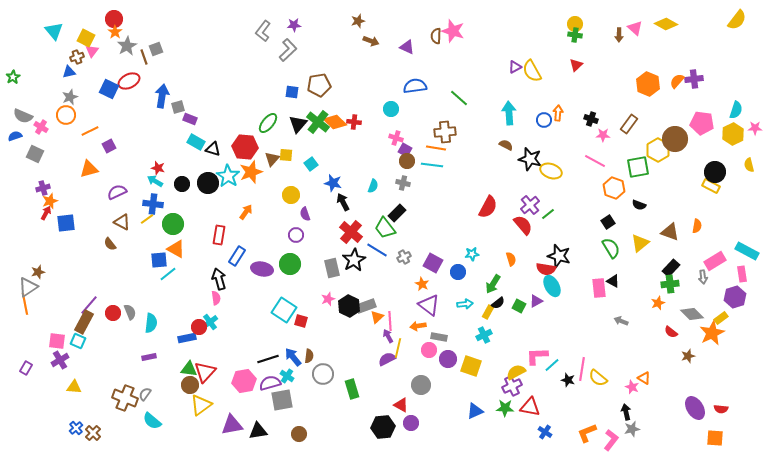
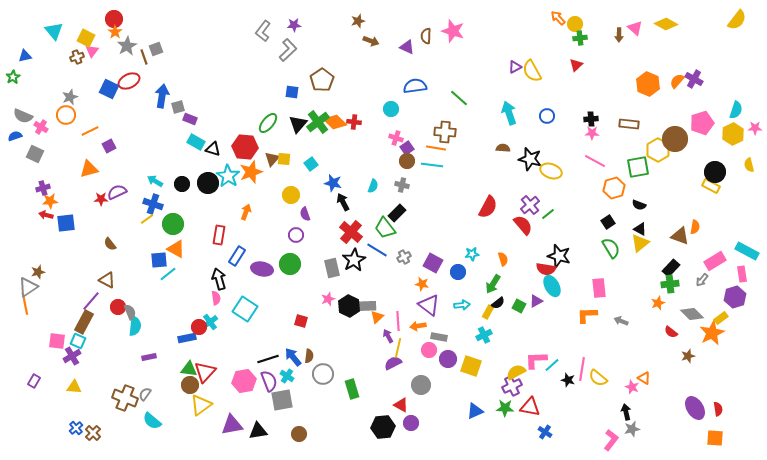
green cross at (575, 35): moved 5 px right, 3 px down; rotated 16 degrees counterclockwise
brown semicircle at (436, 36): moved 10 px left
blue triangle at (69, 72): moved 44 px left, 16 px up
purple cross at (694, 79): rotated 36 degrees clockwise
brown pentagon at (319, 85): moved 3 px right, 5 px up; rotated 25 degrees counterclockwise
cyan arrow at (509, 113): rotated 15 degrees counterclockwise
orange arrow at (558, 113): moved 95 px up; rotated 49 degrees counterclockwise
black cross at (591, 119): rotated 24 degrees counterclockwise
blue circle at (544, 120): moved 3 px right, 4 px up
green cross at (318, 122): rotated 15 degrees clockwise
pink pentagon at (702, 123): rotated 25 degrees counterclockwise
brown rectangle at (629, 124): rotated 60 degrees clockwise
brown cross at (445, 132): rotated 10 degrees clockwise
pink star at (603, 135): moved 11 px left, 2 px up
brown semicircle at (506, 145): moved 3 px left, 3 px down; rotated 24 degrees counterclockwise
purple square at (405, 150): moved 2 px right, 2 px up; rotated 24 degrees clockwise
yellow square at (286, 155): moved 2 px left, 4 px down
red star at (158, 168): moved 57 px left, 31 px down; rotated 16 degrees counterclockwise
gray cross at (403, 183): moved 1 px left, 2 px down
orange hexagon at (614, 188): rotated 25 degrees clockwise
orange star at (50, 201): rotated 14 degrees clockwise
blue cross at (153, 204): rotated 12 degrees clockwise
orange arrow at (246, 212): rotated 14 degrees counterclockwise
red arrow at (46, 213): moved 2 px down; rotated 104 degrees counterclockwise
brown triangle at (122, 222): moved 15 px left, 58 px down
orange semicircle at (697, 226): moved 2 px left, 1 px down
brown triangle at (670, 232): moved 10 px right, 4 px down
orange semicircle at (511, 259): moved 8 px left
gray arrow at (703, 277): moved 1 px left, 3 px down; rotated 48 degrees clockwise
black triangle at (613, 281): moved 27 px right, 52 px up
orange star at (422, 284): rotated 16 degrees counterclockwise
cyan arrow at (465, 304): moved 3 px left, 1 px down
purple line at (89, 305): moved 2 px right, 4 px up
gray rectangle at (366, 306): rotated 18 degrees clockwise
cyan square at (284, 310): moved 39 px left, 1 px up
red circle at (113, 313): moved 5 px right, 6 px up
pink line at (390, 321): moved 8 px right
cyan semicircle at (151, 323): moved 16 px left, 3 px down
pink L-shape at (537, 356): moved 1 px left, 4 px down
purple semicircle at (387, 359): moved 6 px right, 4 px down
purple cross at (60, 360): moved 12 px right, 4 px up
purple rectangle at (26, 368): moved 8 px right, 13 px down
purple semicircle at (270, 383): moved 1 px left, 2 px up; rotated 85 degrees clockwise
red semicircle at (721, 409): moved 3 px left; rotated 104 degrees counterclockwise
orange L-shape at (587, 433): moved 118 px up; rotated 20 degrees clockwise
